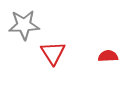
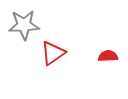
red triangle: rotated 28 degrees clockwise
